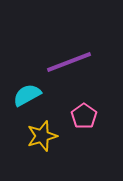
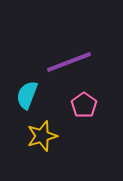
cyan semicircle: rotated 40 degrees counterclockwise
pink pentagon: moved 11 px up
